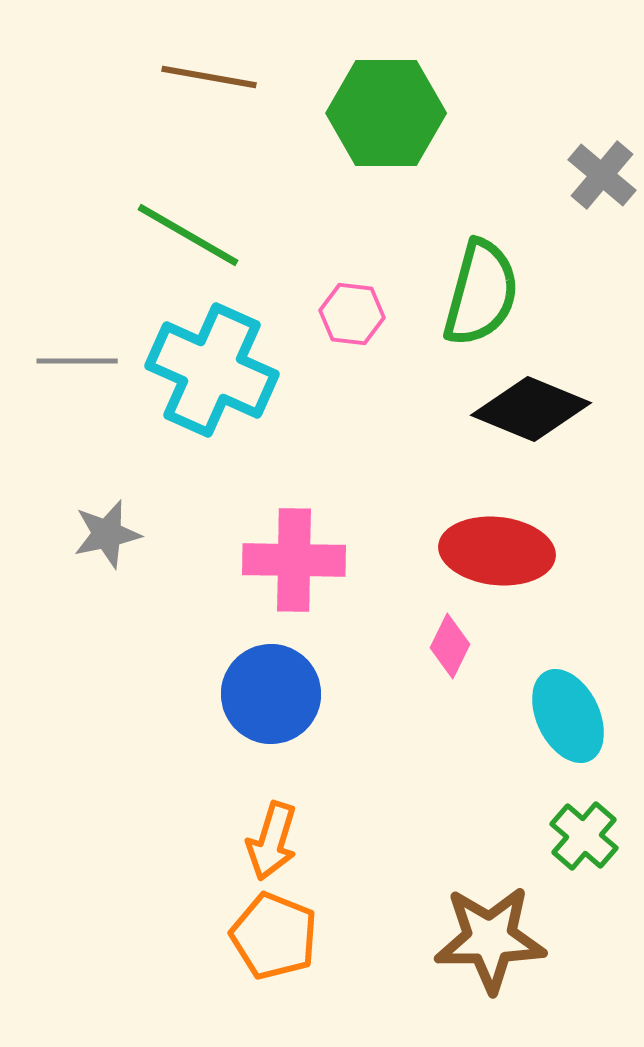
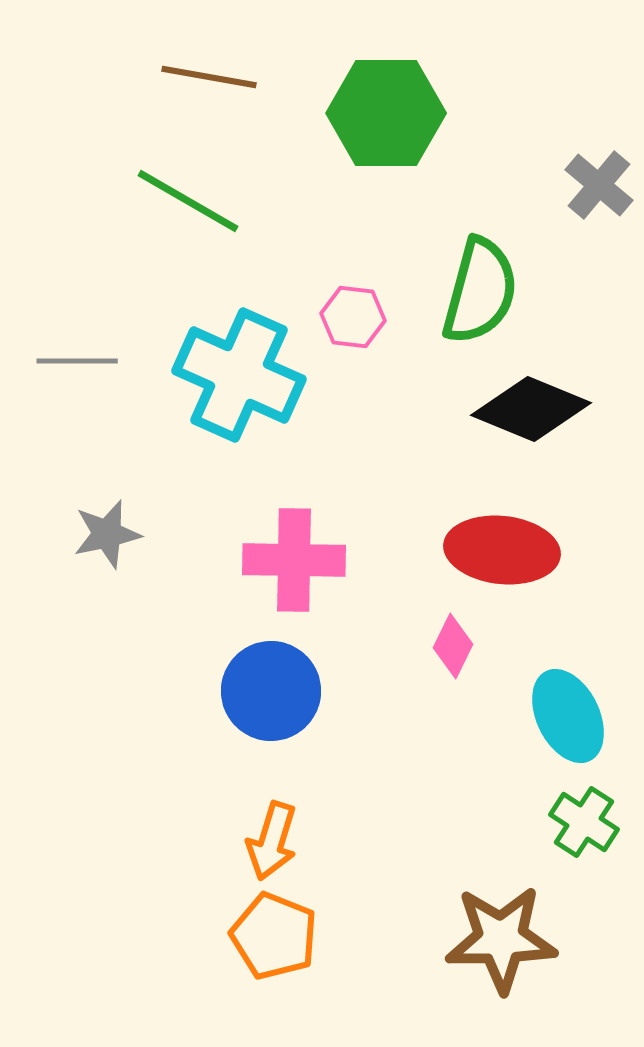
gray cross: moved 3 px left, 10 px down
green line: moved 34 px up
green semicircle: moved 1 px left, 2 px up
pink hexagon: moved 1 px right, 3 px down
cyan cross: moved 27 px right, 5 px down
red ellipse: moved 5 px right, 1 px up
pink diamond: moved 3 px right
blue circle: moved 3 px up
green cross: moved 14 px up; rotated 8 degrees counterclockwise
brown star: moved 11 px right
